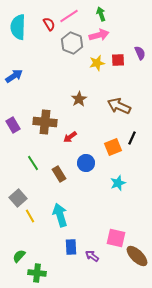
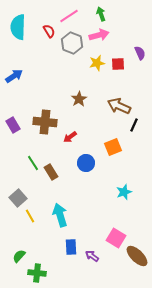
red semicircle: moved 7 px down
red square: moved 4 px down
black line: moved 2 px right, 13 px up
brown rectangle: moved 8 px left, 2 px up
cyan star: moved 6 px right, 9 px down
pink square: rotated 18 degrees clockwise
